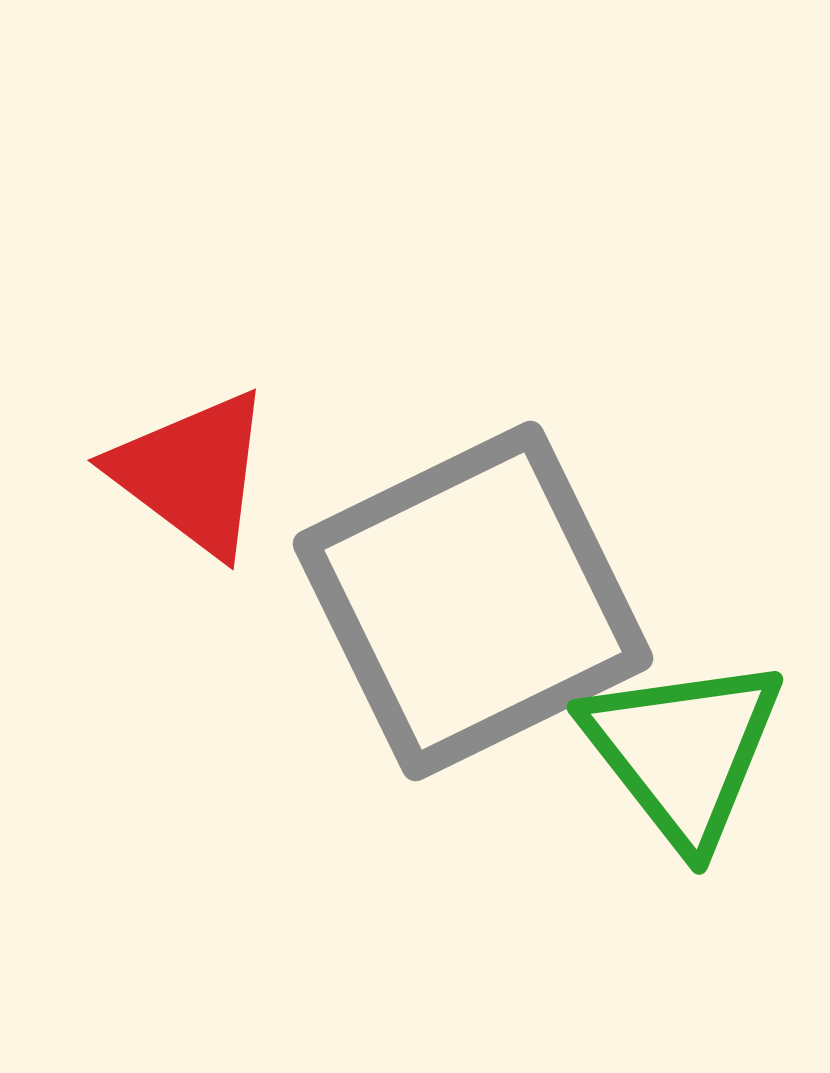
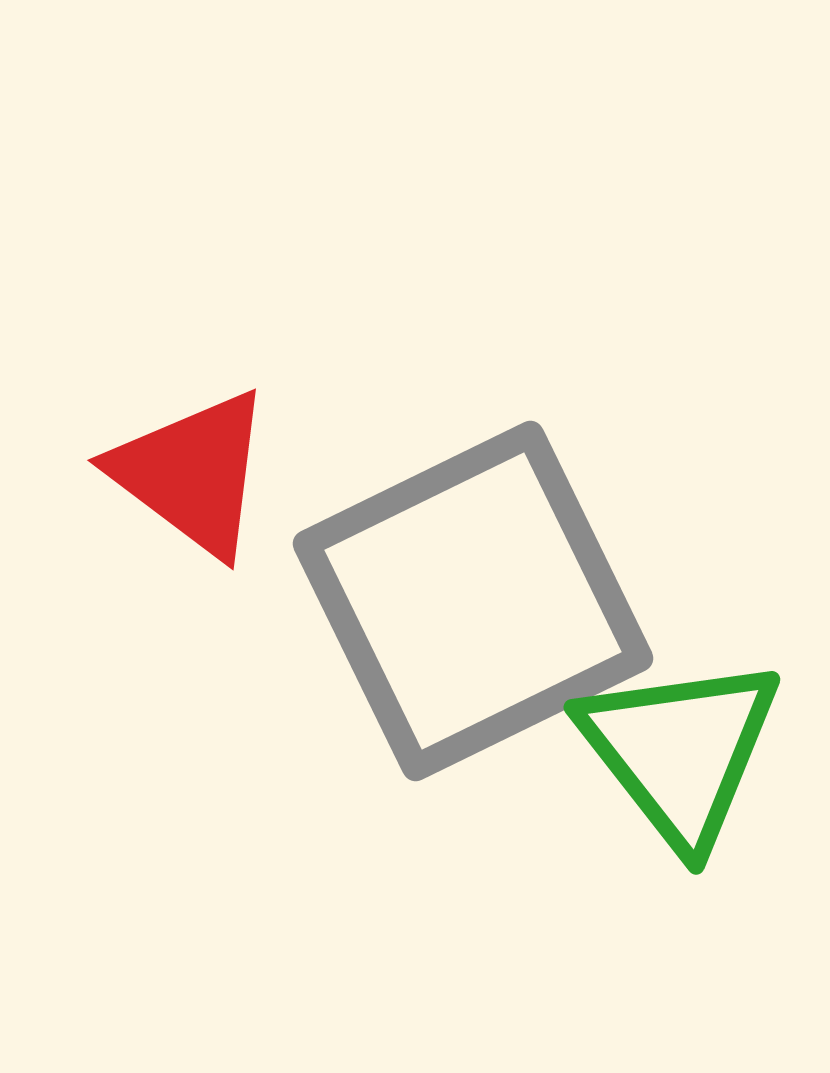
green triangle: moved 3 px left
